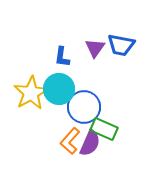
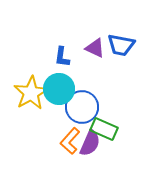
purple triangle: rotated 40 degrees counterclockwise
blue circle: moved 2 px left
